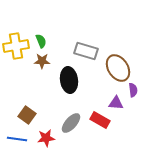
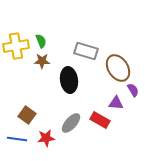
purple semicircle: rotated 24 degrees counterclockwise
